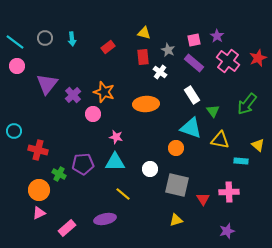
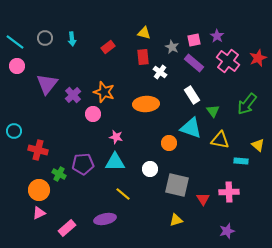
gray star at (168, 50): moved 4 px right, 3 px up
orange circle at (176, 148): moved 7 px left, 5 px up
